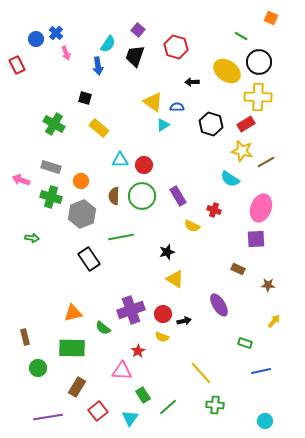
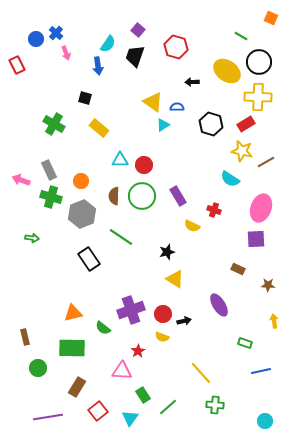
gray rectangle at (51, 167): moved 2 px left, 3 px down; rotated 48 degrees clockwise
green line at (121, 237): rotated 45 degrees clockwise
yellow arrow at (274, 321): rotated 48 degrees counterclockwise
